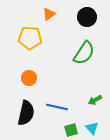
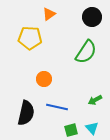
black circle: moved 5 px right
green semicircle: moved 2 px right, 1 px up
orange circle: moved 15 px right, 1 px down
